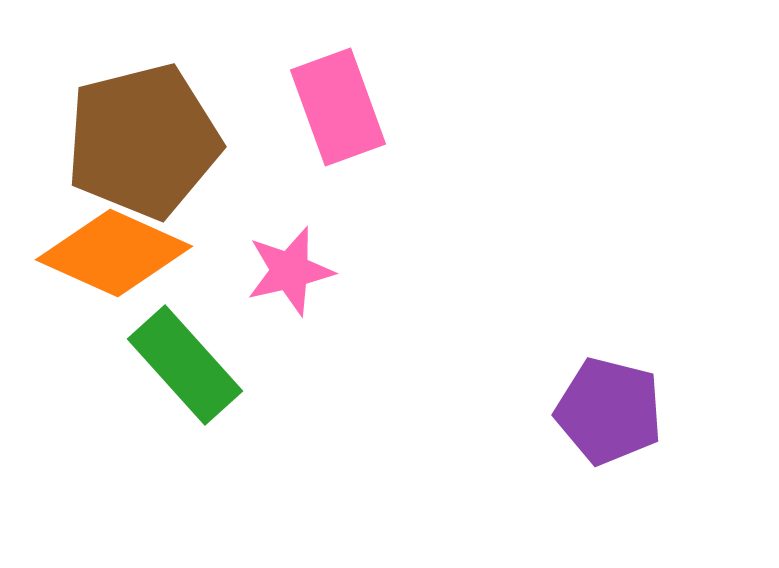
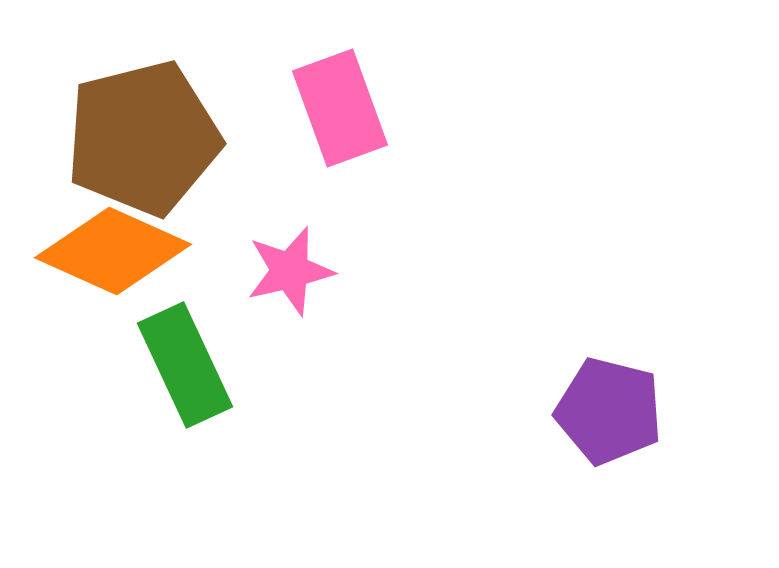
pink rectangle: moved 2 px right, 1 px down
brown pentagon: moved 3 px up
orange diamond: moved 1 px left, 2 px up
green rectangle: rotated 17 degrees clockwise
